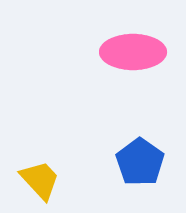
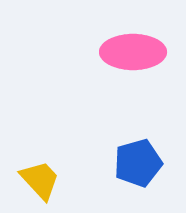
blue pentagon: moved 2 px left, 1 px down; rotated 21 degrees clockwise
